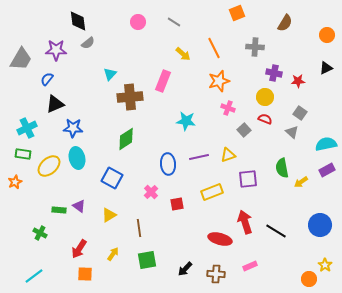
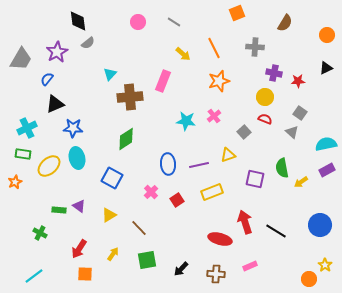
purple star at (56, 50): moved 1 px right, 2 px down; rotated 30 degrees counterclockwise
pink cross at (228, 108): moved 14 px left, 8 px down; rotated 32 degrees clockwise
gray square at (244, 130): moved 2 px down
purple line at (199, 157): moved 8 px down
purple square at (248, 179): moved 7 px right; rotated 18 degrees clockwise
red square at (177, 204): moved 4 px up; rotated 24 degrees counterclockwise
brown line at (139, 228): rotated 36 degrees counterclockwise
black arrow at (185, 269): moved 4 px left
